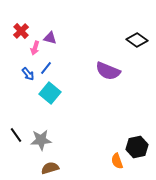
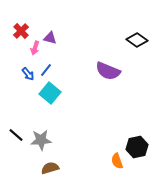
blue line: moved 2 px down
black line: rotated 14 degrees counterclockwise
